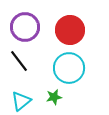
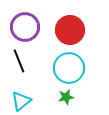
black line: rotated 15 degrees clockwise
green star: moved 12 px right
